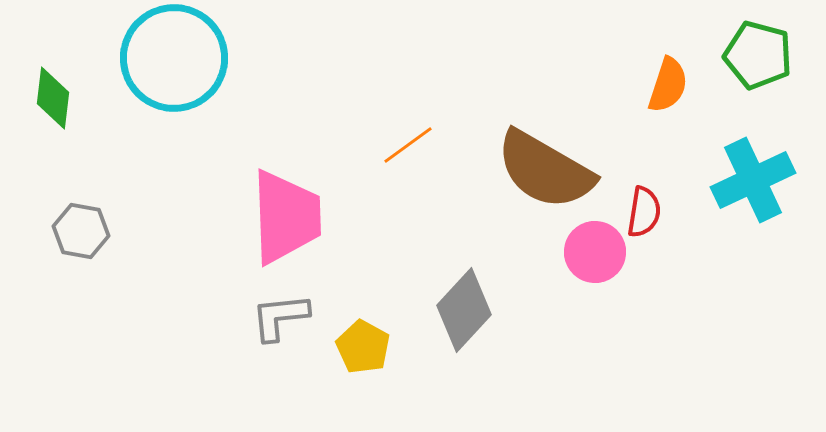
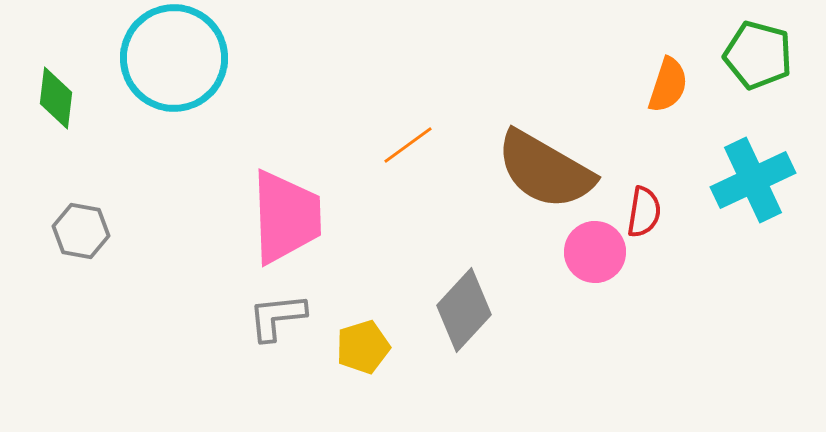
green diamond: moved 3 px right
gray L-shape: moved 3 px left
yellow pentagon: rotated 26 degrees clockwise
